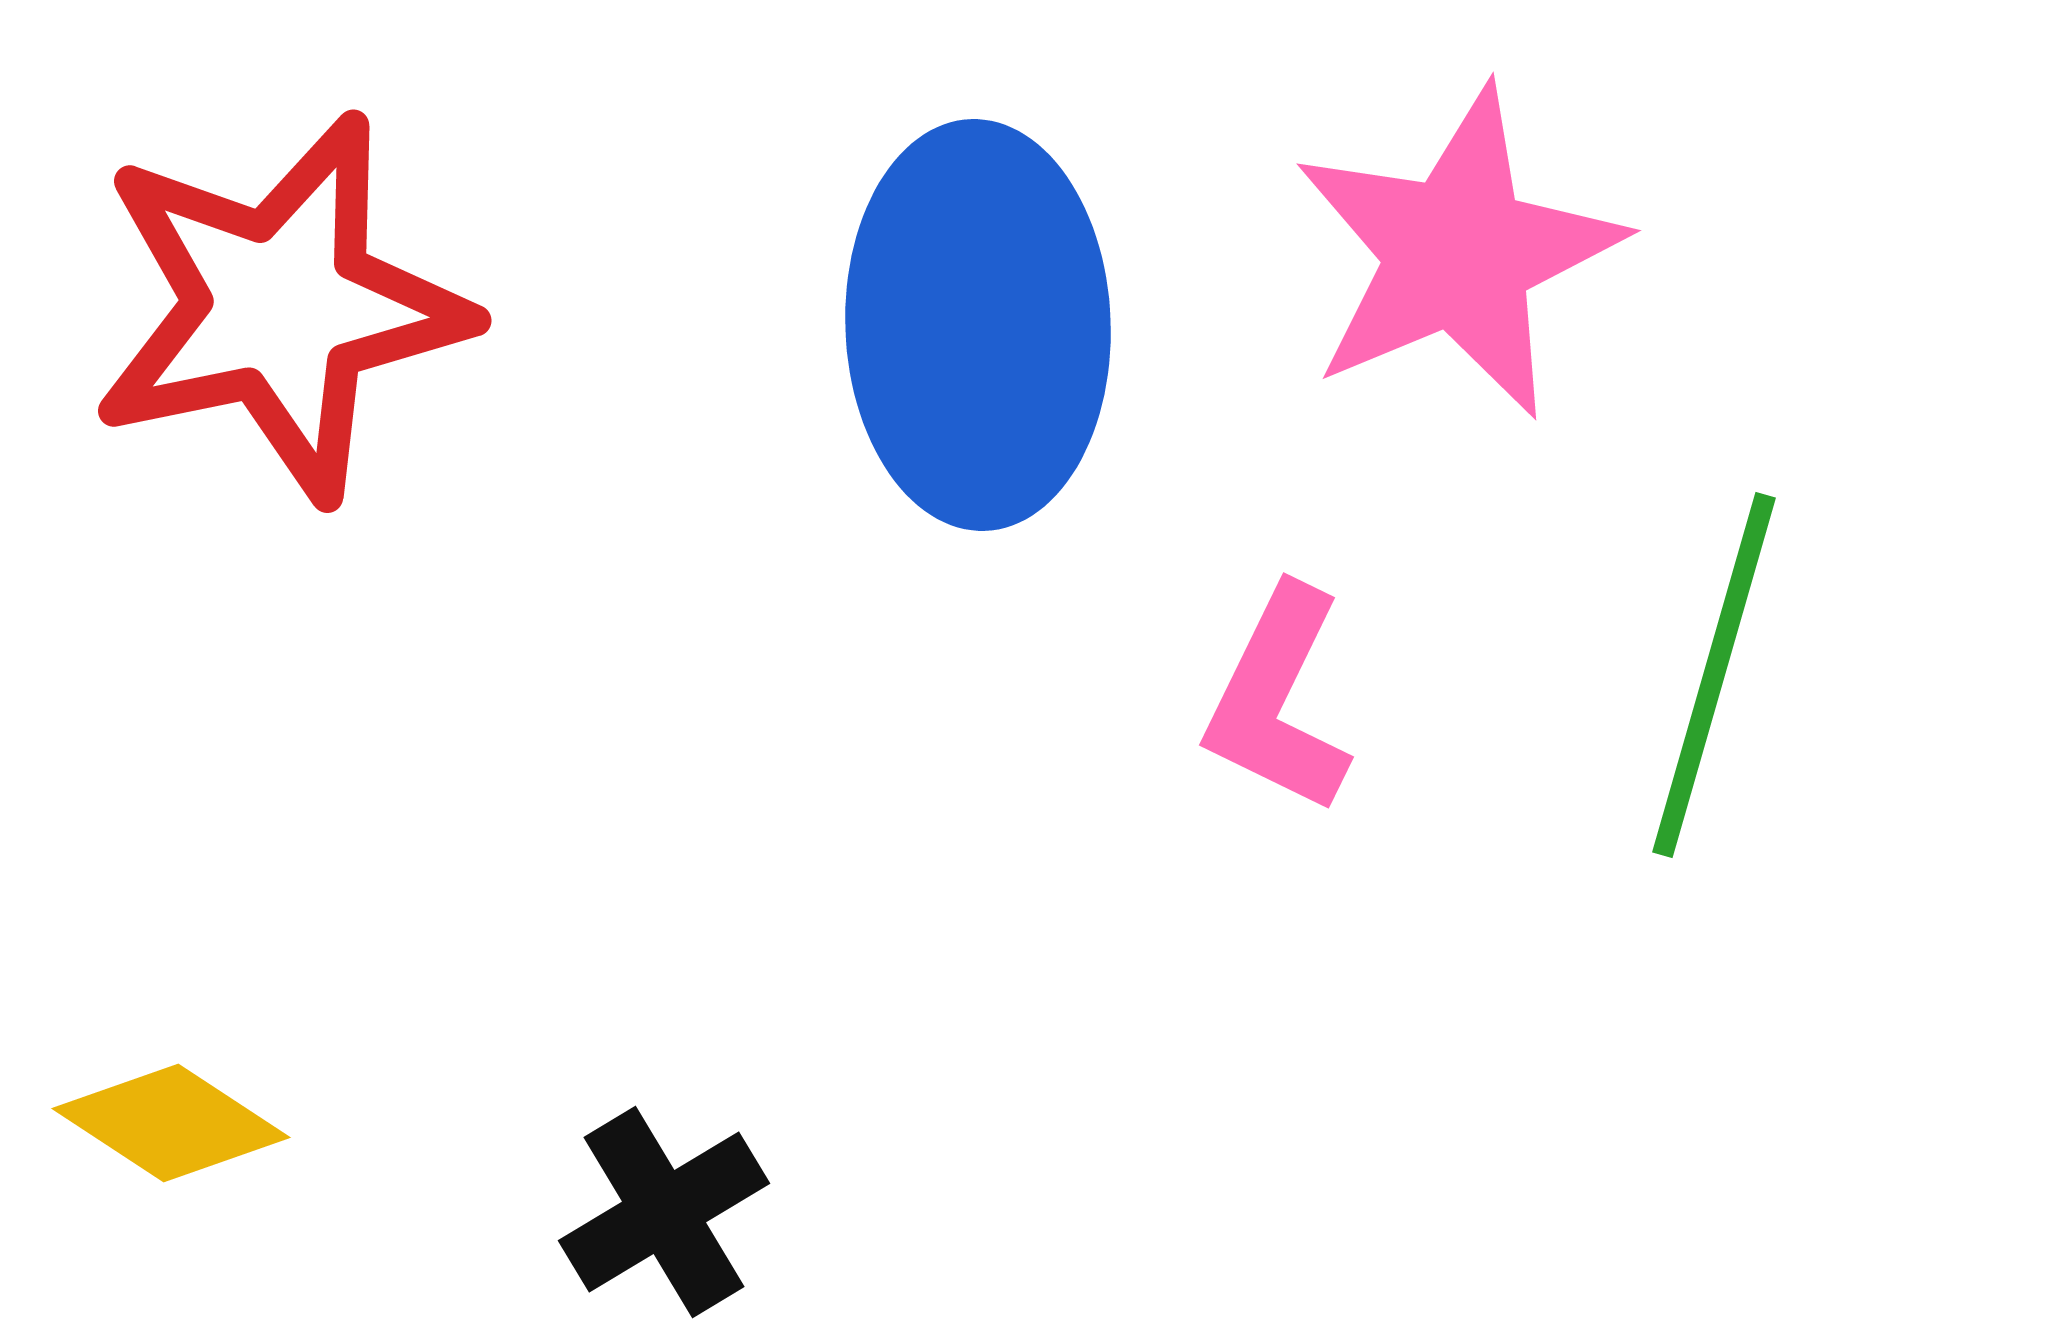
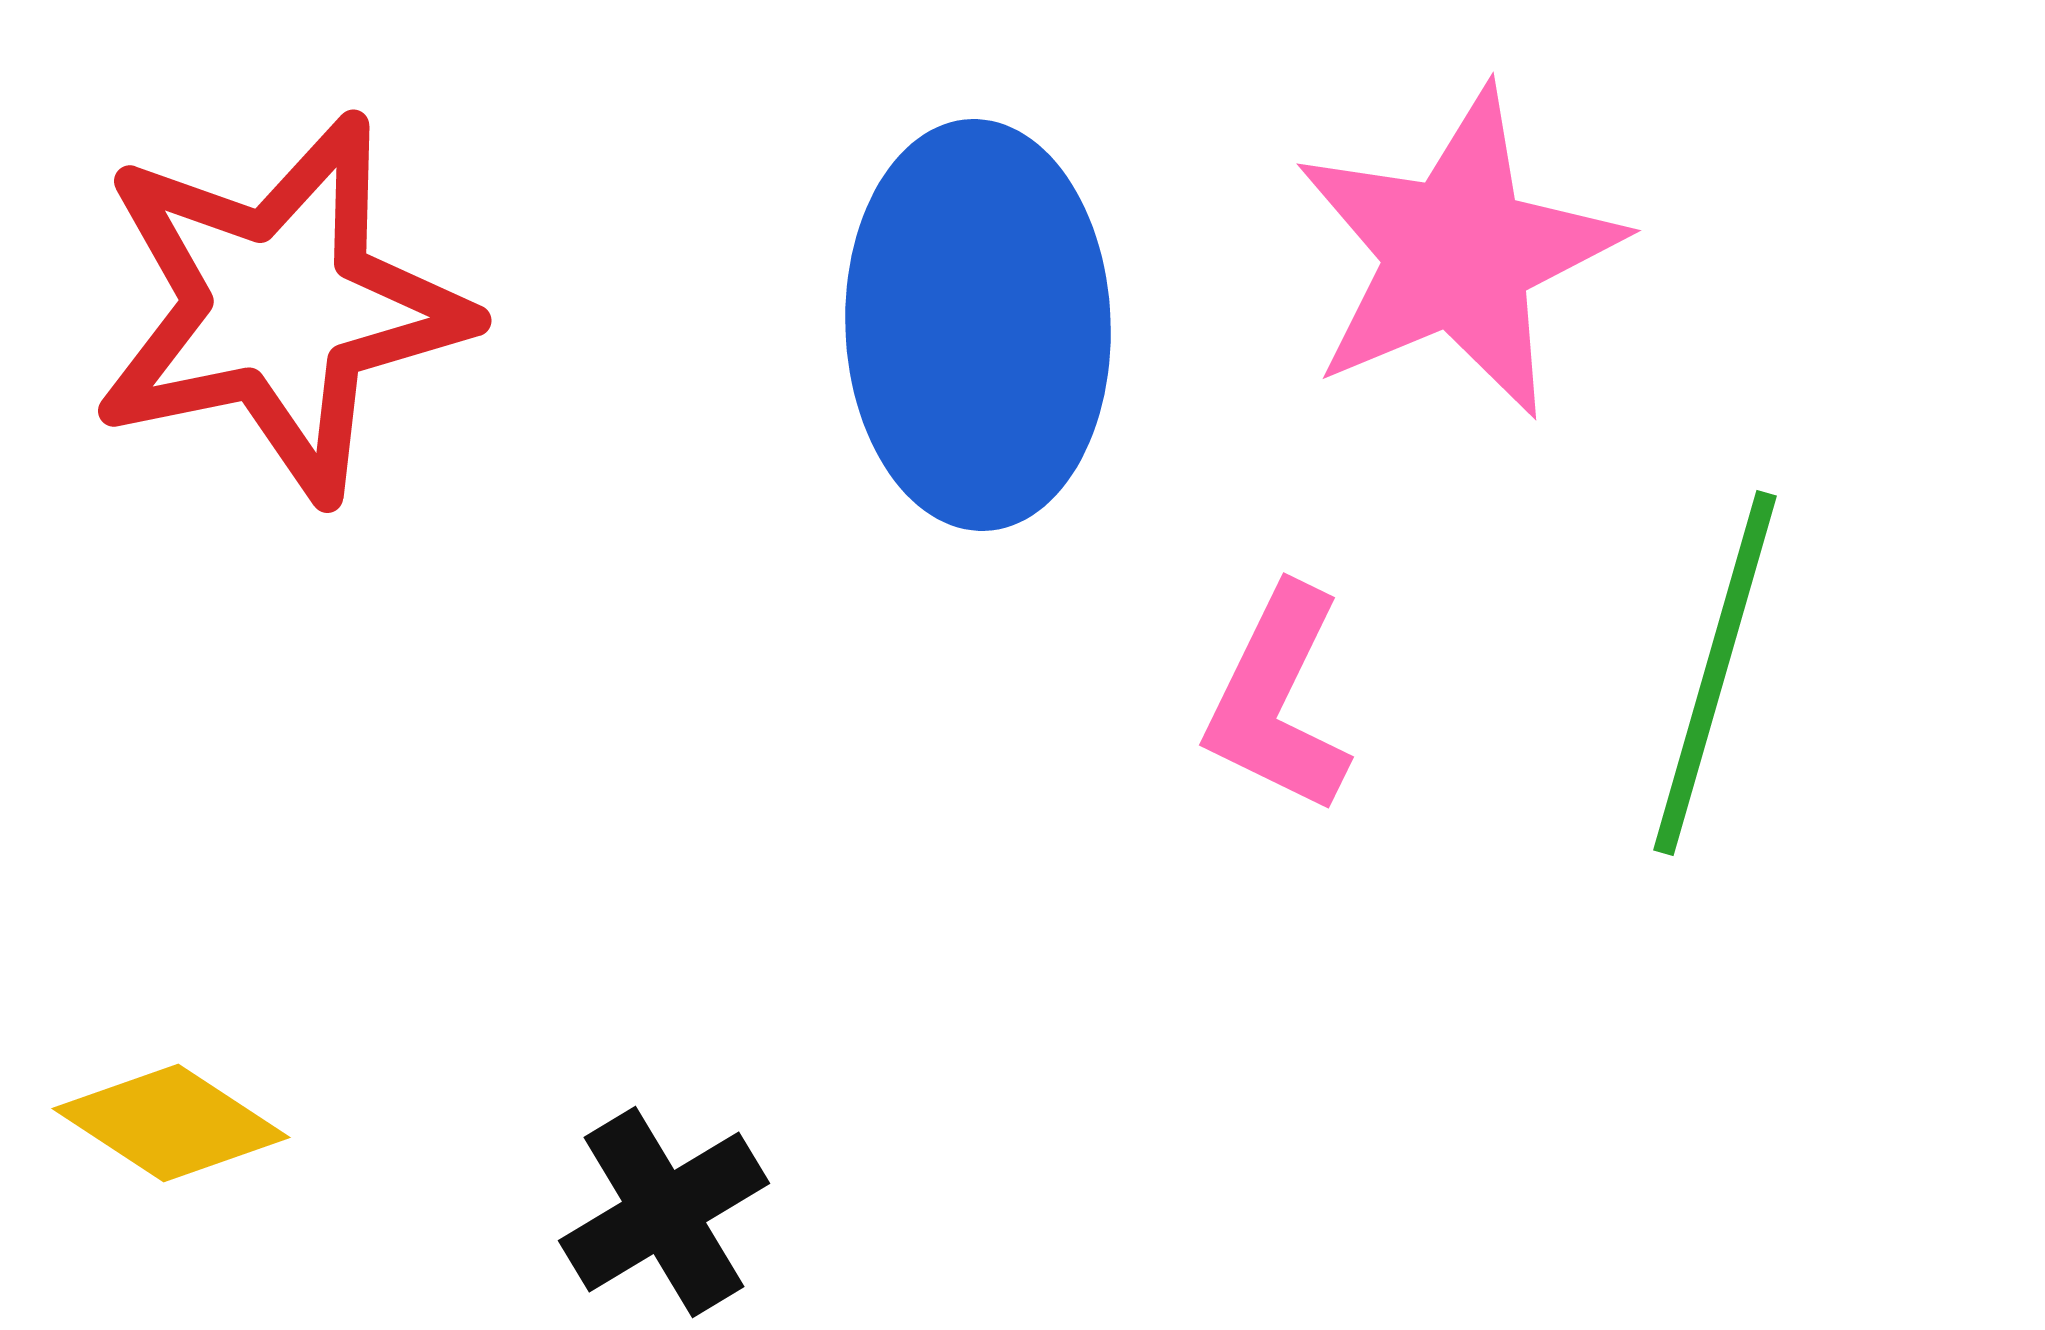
green line: moved 1 px right, 2 px up
